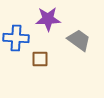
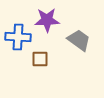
purple star: moved 1 px left, 1 px down
blue cross: moved 2 px right, 1 px up
